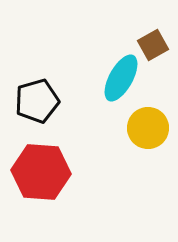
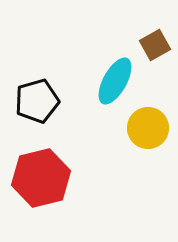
brown square: moved 2 px right
cyan ellipse: moved 6 px left, 3 px down
red hexagon: moved 6 px down; rotated 18 degrees counterclockwise
